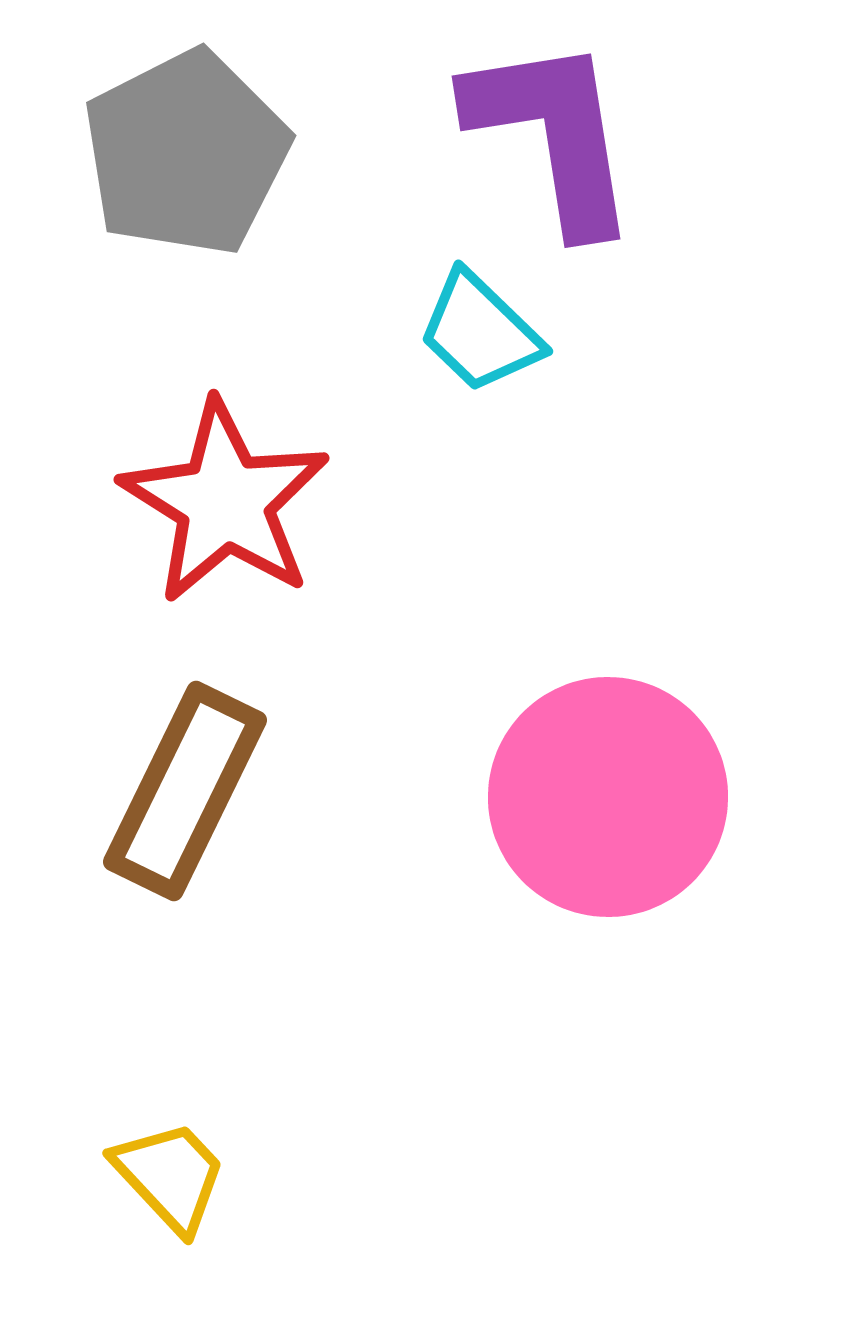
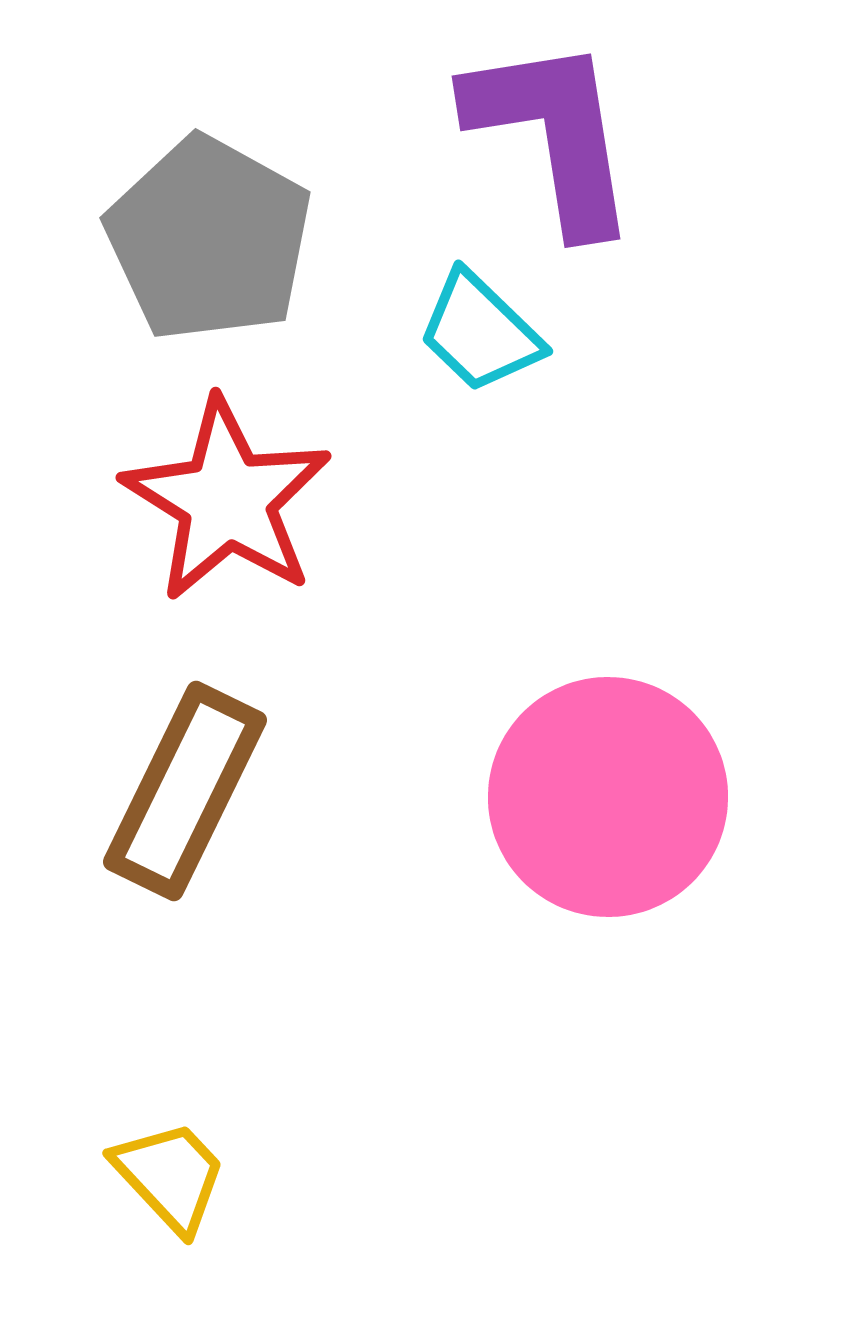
gray pentagon: moved 23 px right, 86 px down; rotated 16 degrees counterclockwise
red star: moved 2 px right, 2 px up
